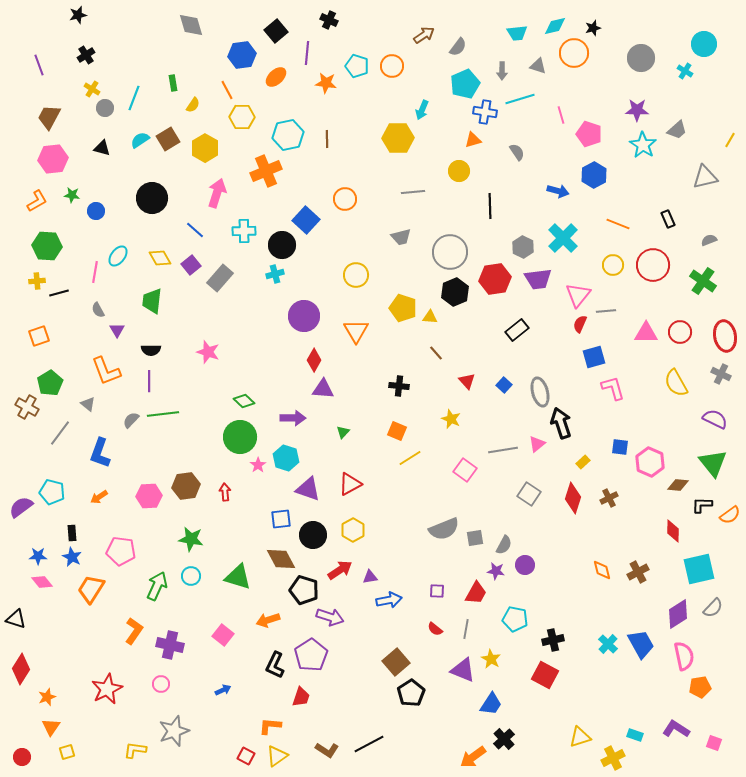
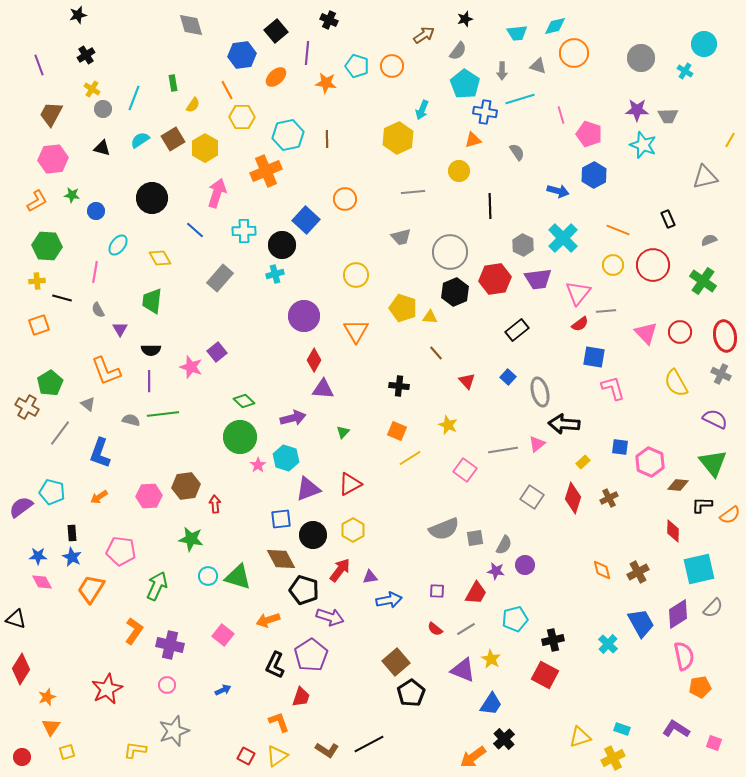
black star at (593, 28): moved 128 px left, 9 px up
gray semicircle at (458, 47): moved 4 px down
cyan pentagon at (465, 84): rotated 16 degrees counterclockwise
gray circle at (105, 108): moved 2 px left, 1 px down
brown trapezoid at (49, 117): moved 2 px right, 3 px up
gray trapezoid at (677, 130): moved 9 px left, 14 px up; rotated 40 degrees clockwise
yellow hexagon at (398, 138): rotated 24 degrees counterclockwise
brown square at (168, 139): moved 5 px right
cyan star at (643, 145): rotated 12 degrees counterclockwise
orange line at (618, 224): moved 6 px down
gray hexagon at (523, 247): moved 2 px up
cyan ellipse at (118, 256): moved 11 px up
purple square at (191, 265): moved 26 px right, 87 px down
black line at (59, 293): moved 3 px right, 5 px down; rotated 30 degrees clockwise
pink triangle at (578, 295): moved 2 px up
red semicircle at (580, 324): rotated 150 degrees counterclockwise
purple triangle at (117, 330): moved 3 px right, 1 px up
pink triangle at (646, 333): rotated 45 degrees clockwise
orange square at (39, 336): moved 11 px up
pink star at (208, 352): moved 17 px left, 15 px down
blue square at (594, 357): rotated 25 degrees clockwise
blue square at (504, 385): moved 4 px right, 8 px up
purple arrow at (293, 418): rotated 15 degrees counterclockwise
yellow star at (451, 419): moved 3 px left, 6 px down
gray semicircle at (131, 420): rotated 60 degrees clockwise
black arrow at (561, 423): moved 3 px right, 1 px down; rotated 68 degrees counterclockwise
purple triangle at (308, 489): rotated 40 degrees counterclockwise
red arrow at (225, 492): moved 10 px left, 12 px down
gray square at (529, 494): moved 3 px right, 3 px down
red arrow at (340, 570): rotated 20 degrees counterclockwise
cyan circle at (191, 576): moved 17 px right
pink diamond at (42, 582): rotated 10 degrees clockwise
cyan pentagon at (515, 619): rotated 25 degrees counterclockwise
gray line at (466, 629): rotated 48 degrees clockwise
blue trapezoid at (641, 644): moved 21 px up
pink circle at (161, 684): moved 6 px right, 1 px down
orange L-shape at (270, 726): moved 9 px right, 4 px up; rotated 65 degrees clockwise
cyan rectangle at (635, 735): moved 13 px left, 6 px up
